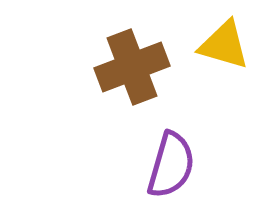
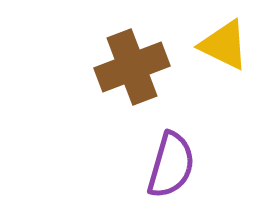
yellow triangle: rotated 10 degrees clockwise
